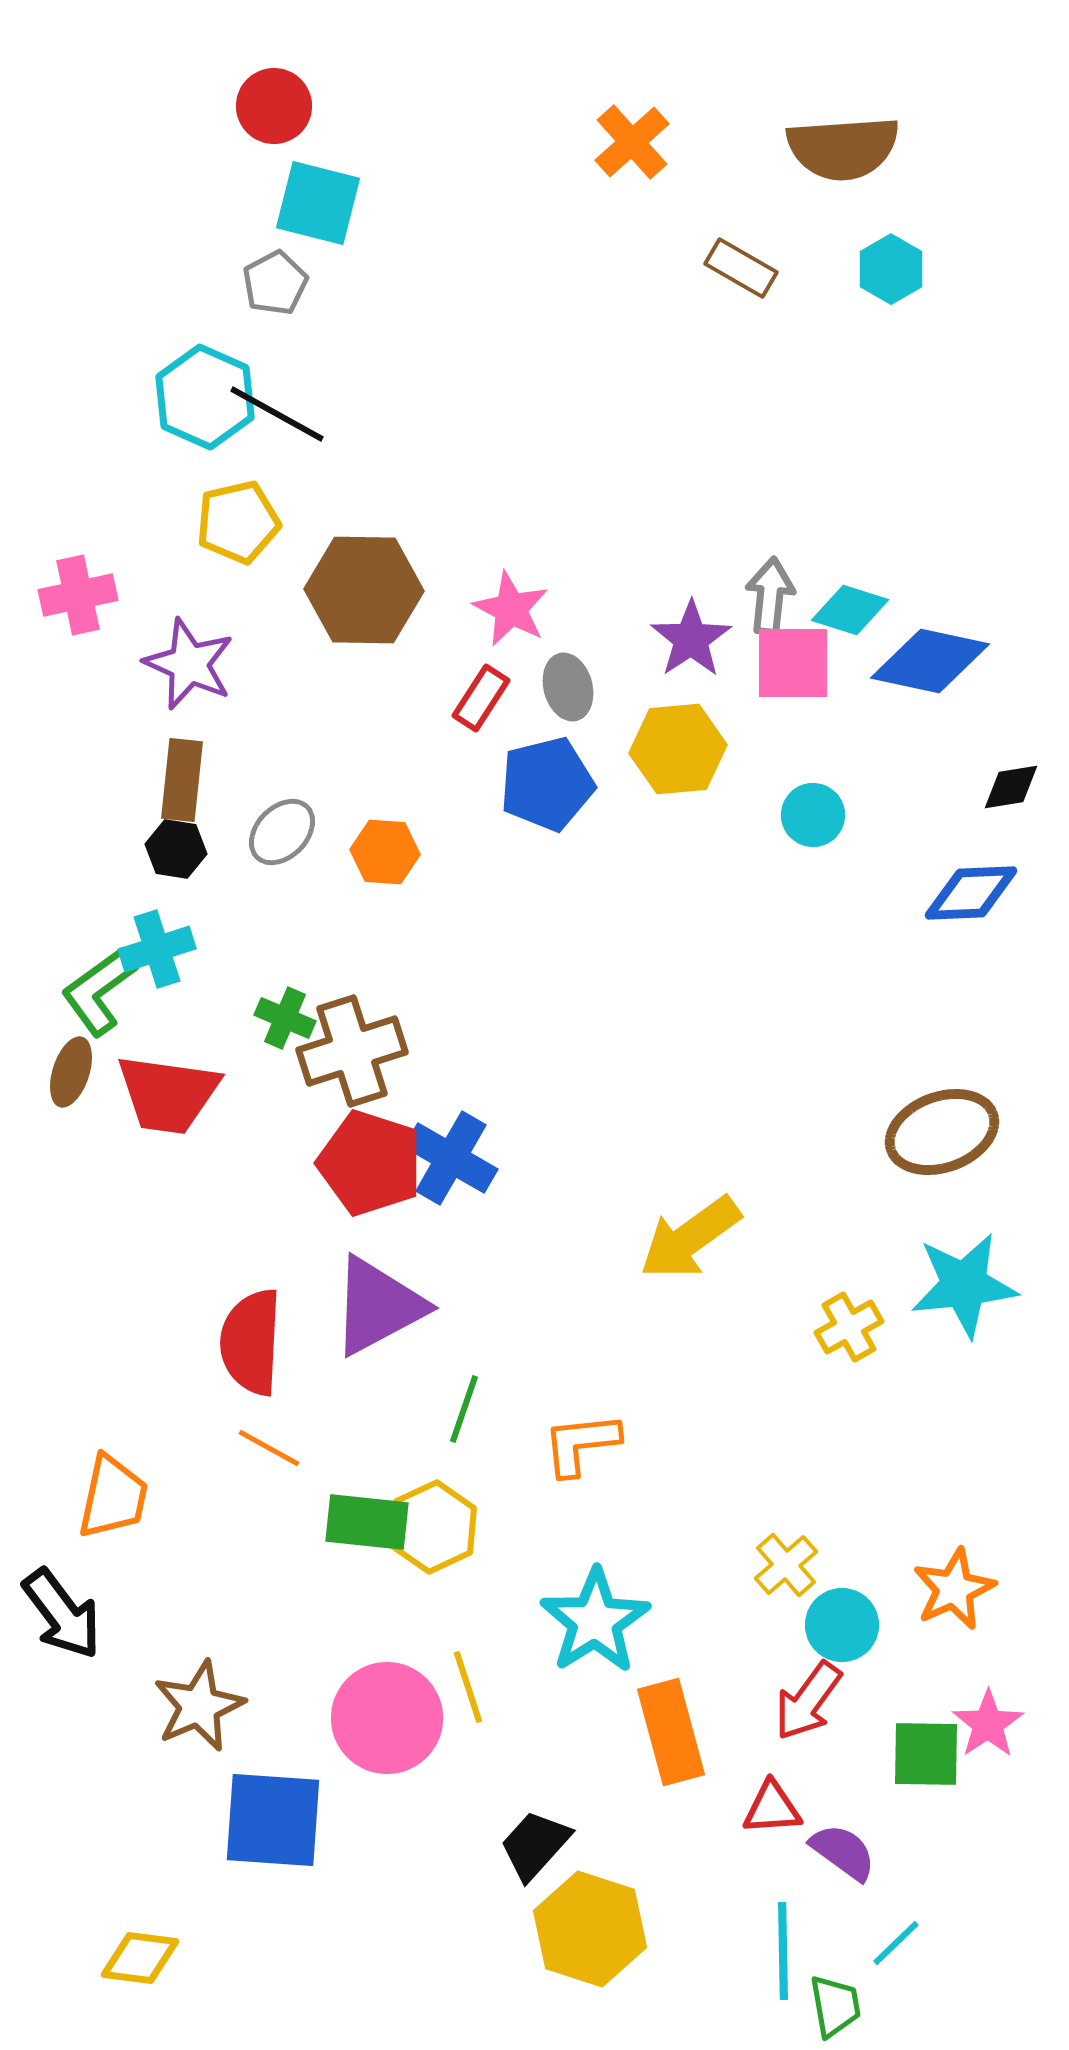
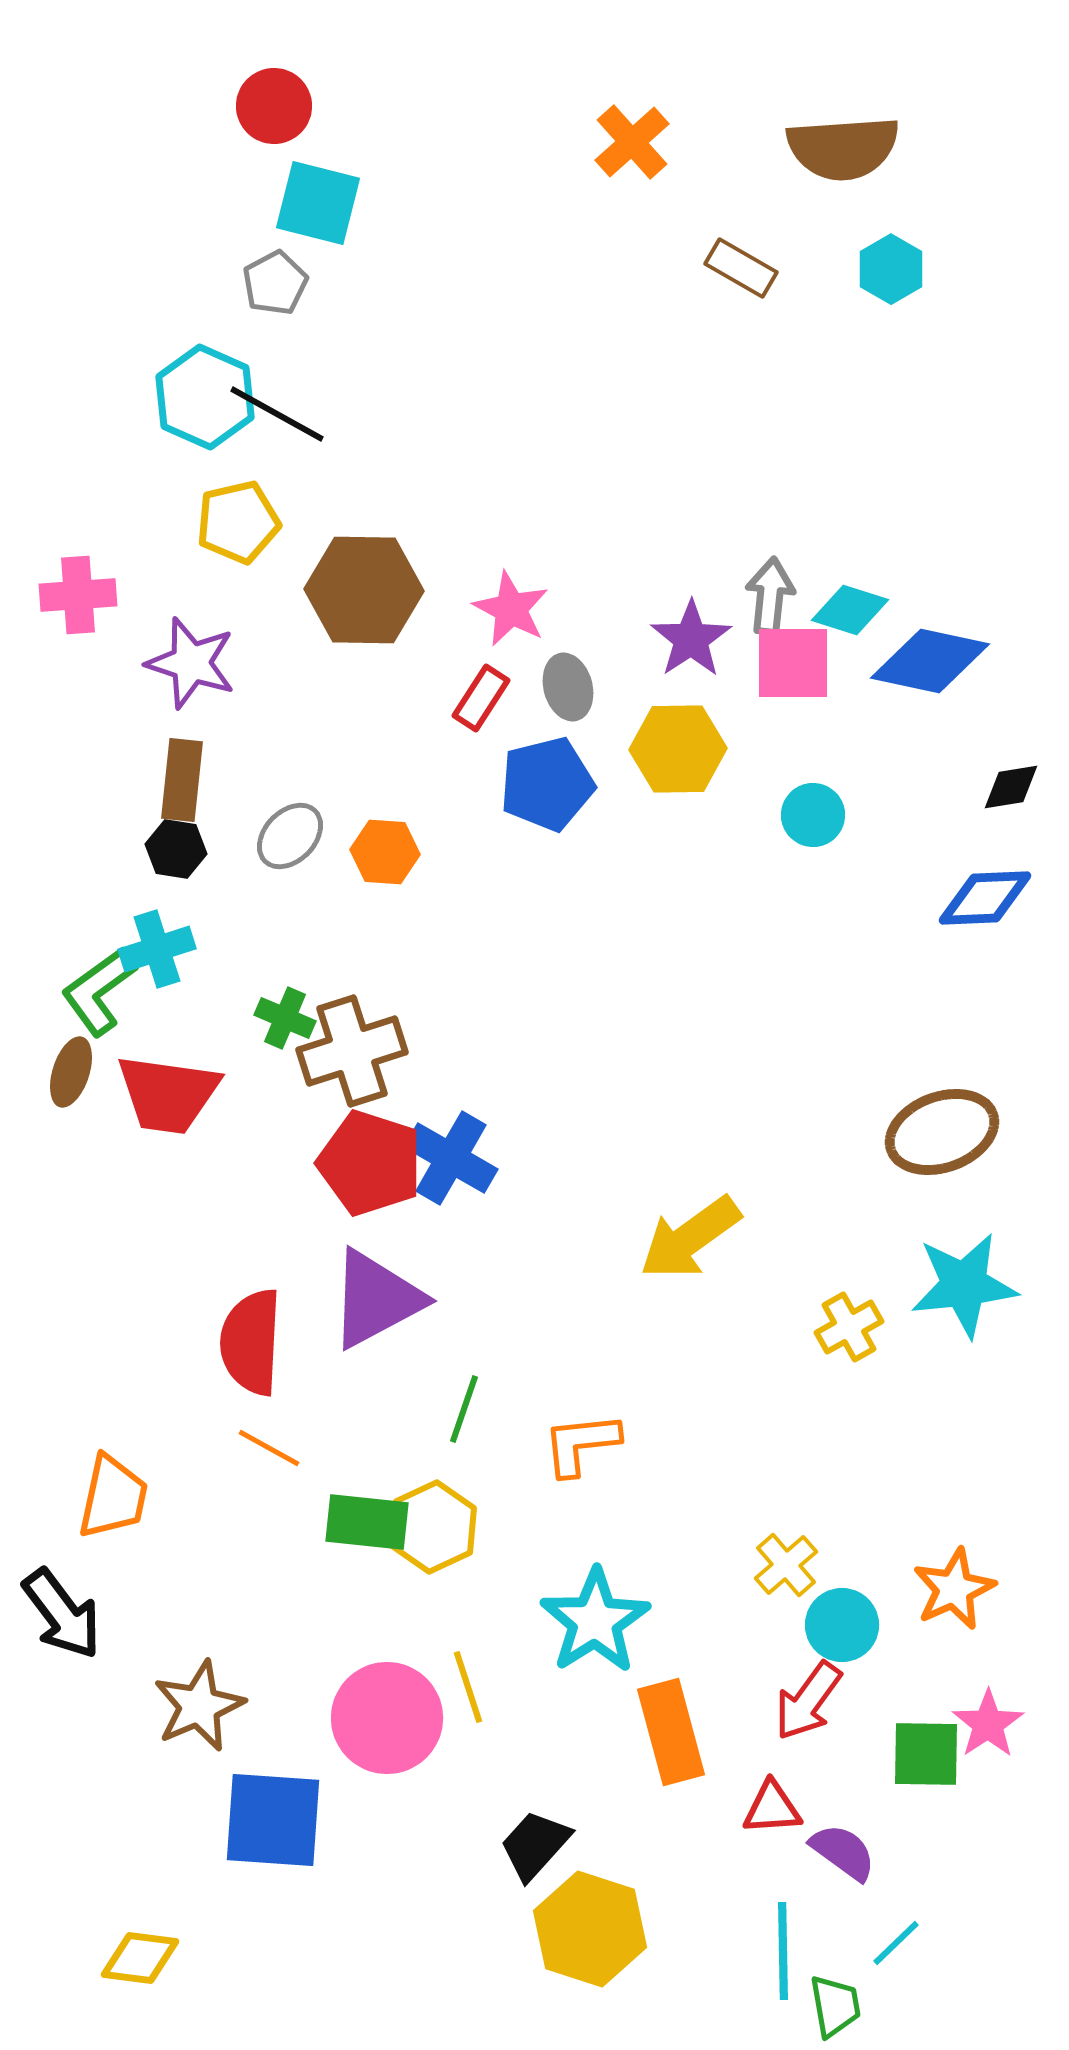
pink cross at (78, 595): rotated 8 degrees clockwise
purple star at (189, 664): moved 2 px right, 1 px up; rotated 6 degrees counterclockwise
yellow hexagon at (678, 749): rotated 4 degrees clockwise
gray ellipse at (282, 832): moved 8 px right, 4 px down
blue diamond at (971, 893): moved 14 px right, 5 px down
purple triangle at (378, 1306): moved 2 px left, 7 px up
